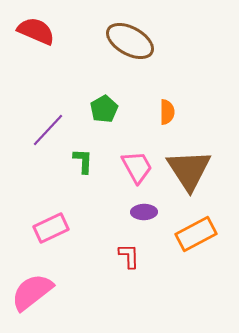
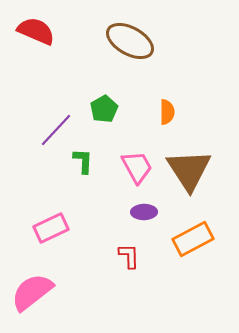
purple line: moved 8 px right
orange rectangle: moved 3 px left, 5 px down
